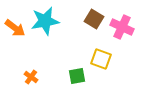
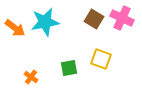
cyan star: moved 1 px down
pink cross: moved 9 px up
green square: moved 8 px left, 8 px up
